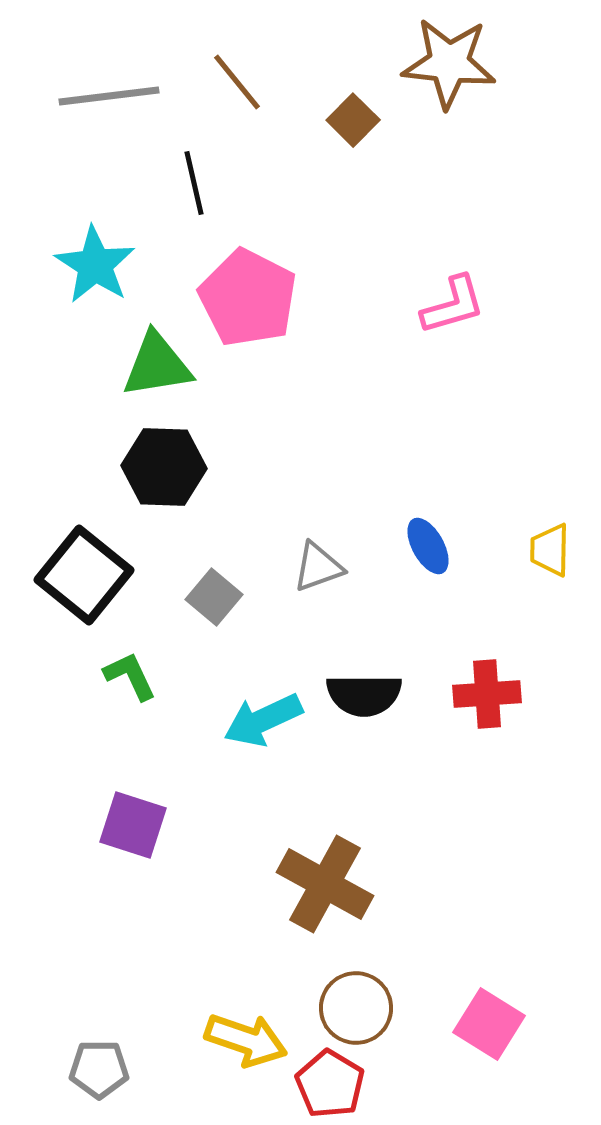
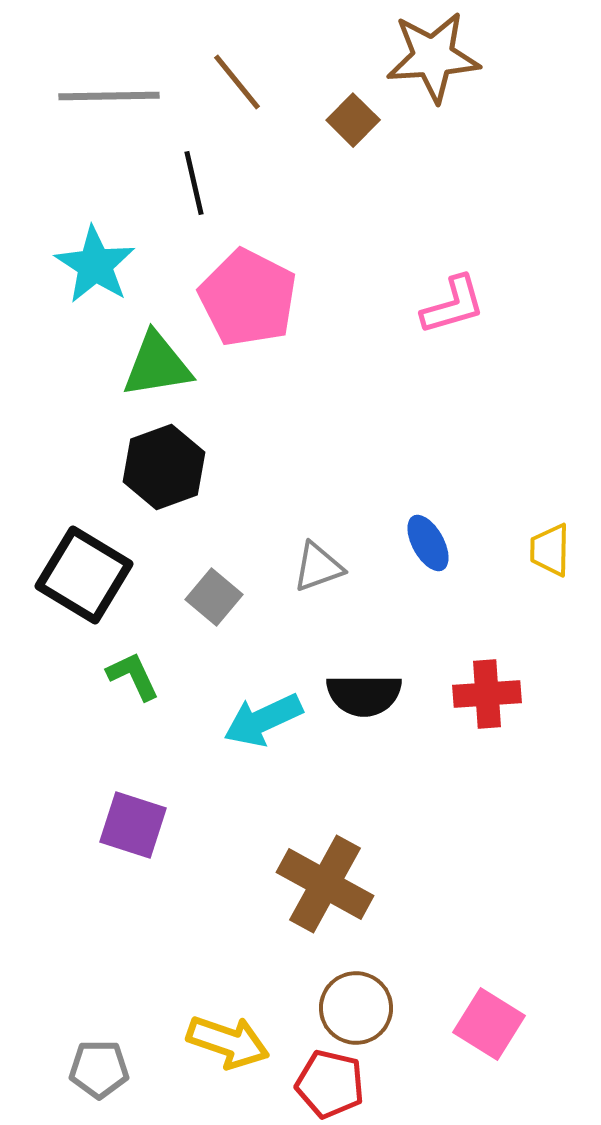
brown star: moved 16 px left, 6 px up; rotated 10 degrees counterclockwise
gray line: rotated 6 degrees clockwise
black hexagon: rotated 22 degrees counterclockwise
blue ellipse: moved 3 px up
black square: rotated 8 degrees counterclockwise
green L-shape: moved 3 px right
yellow arrow: moved 18 px left, 2 px down
red pentagon: rotated 18 degrees counterclockwise
